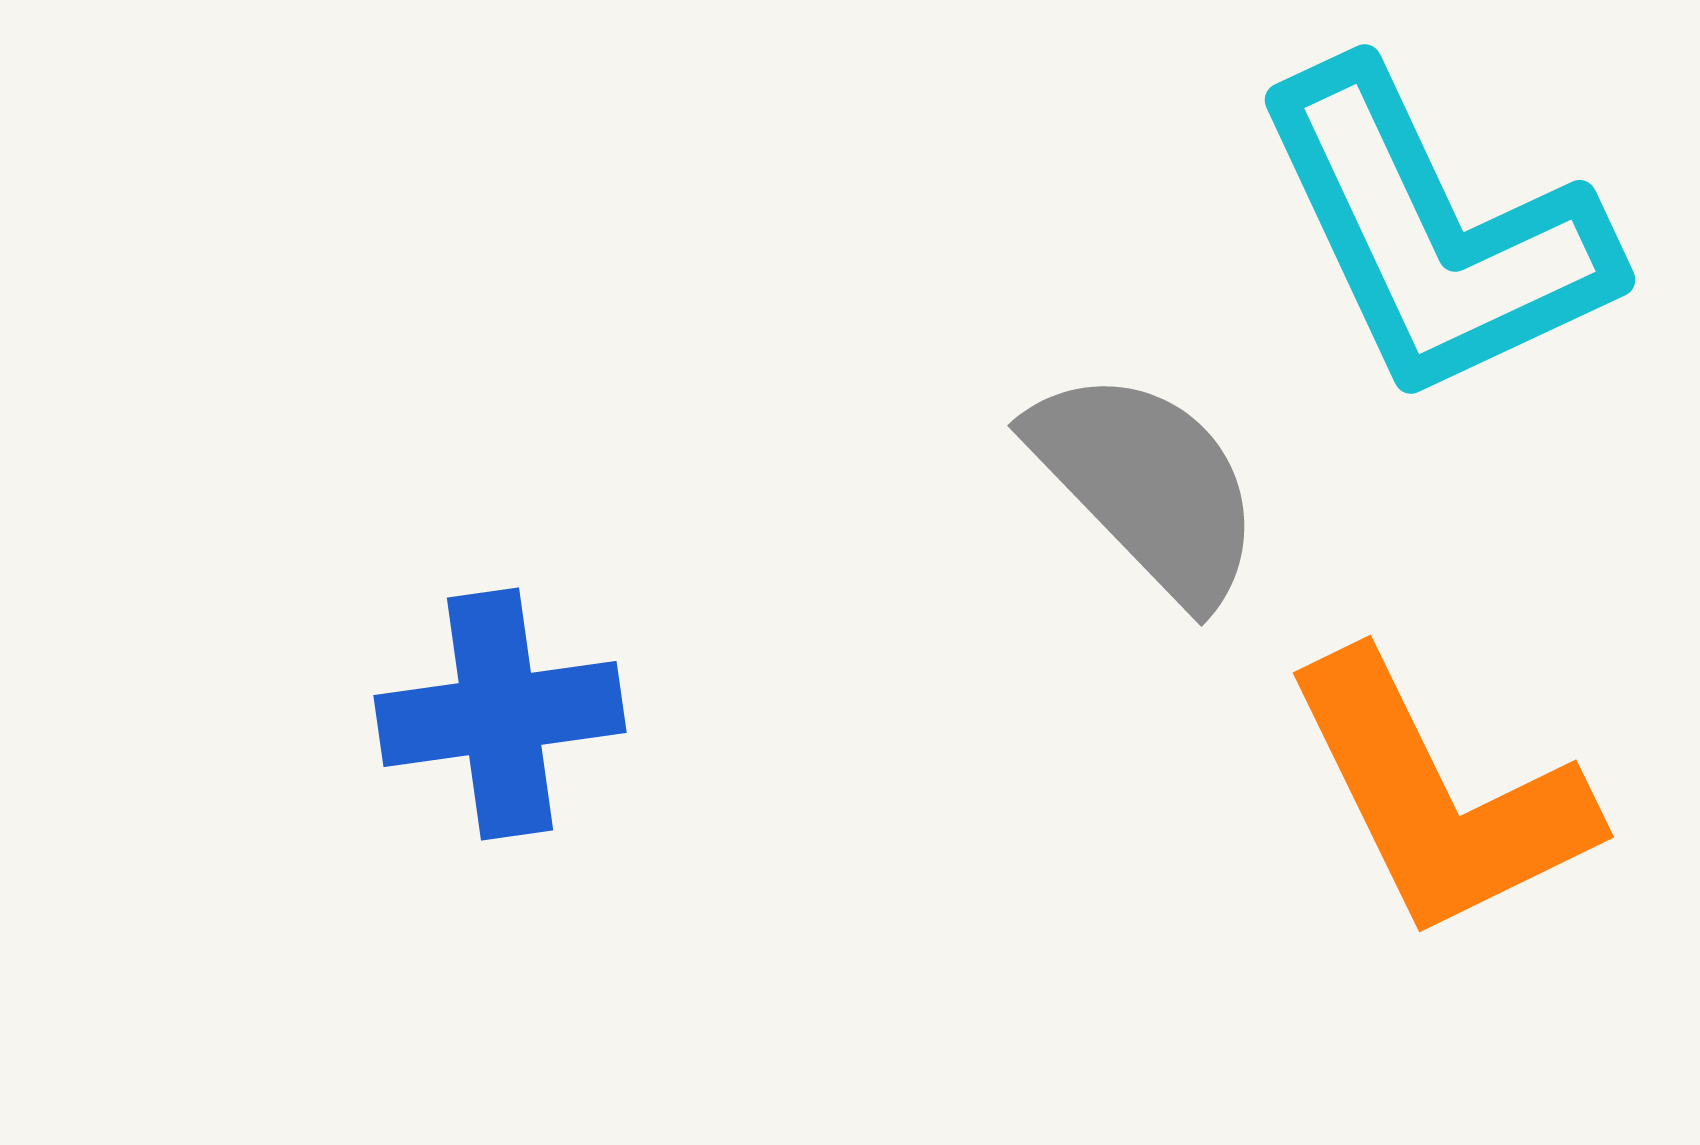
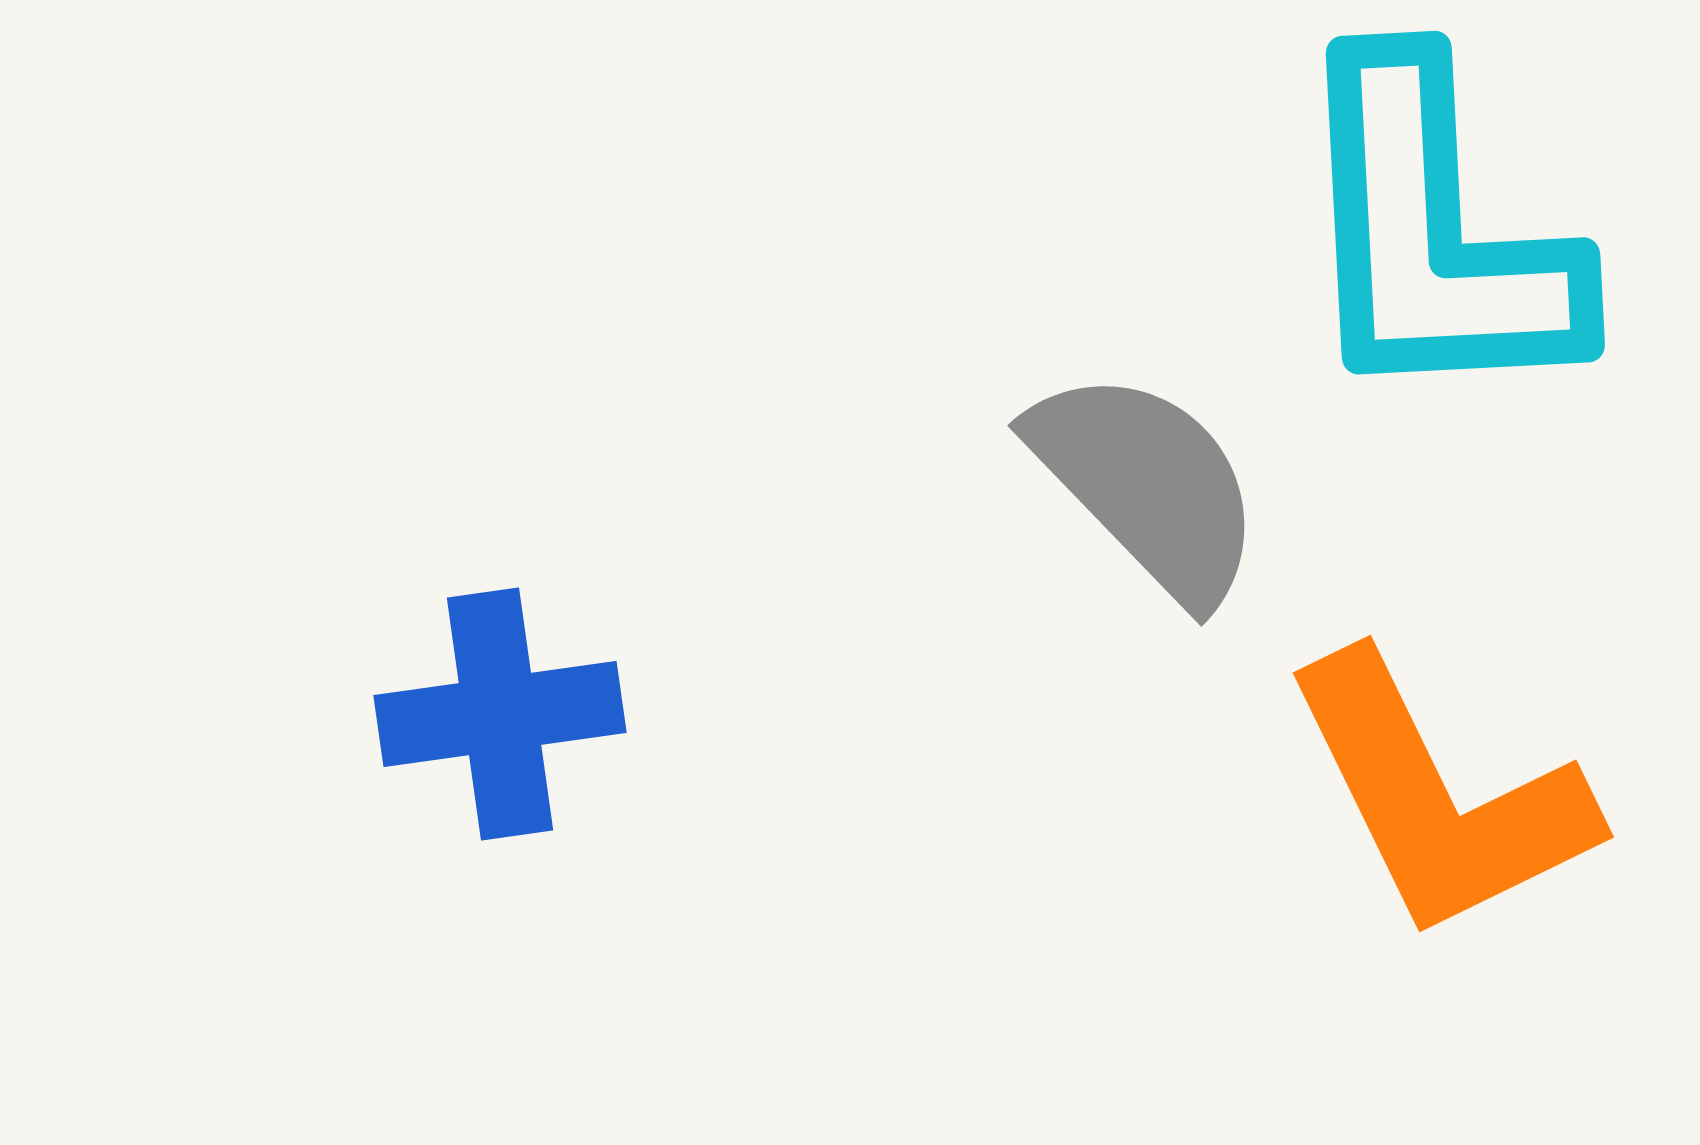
cyan L-shape: rotated 22 degrees clockwise
